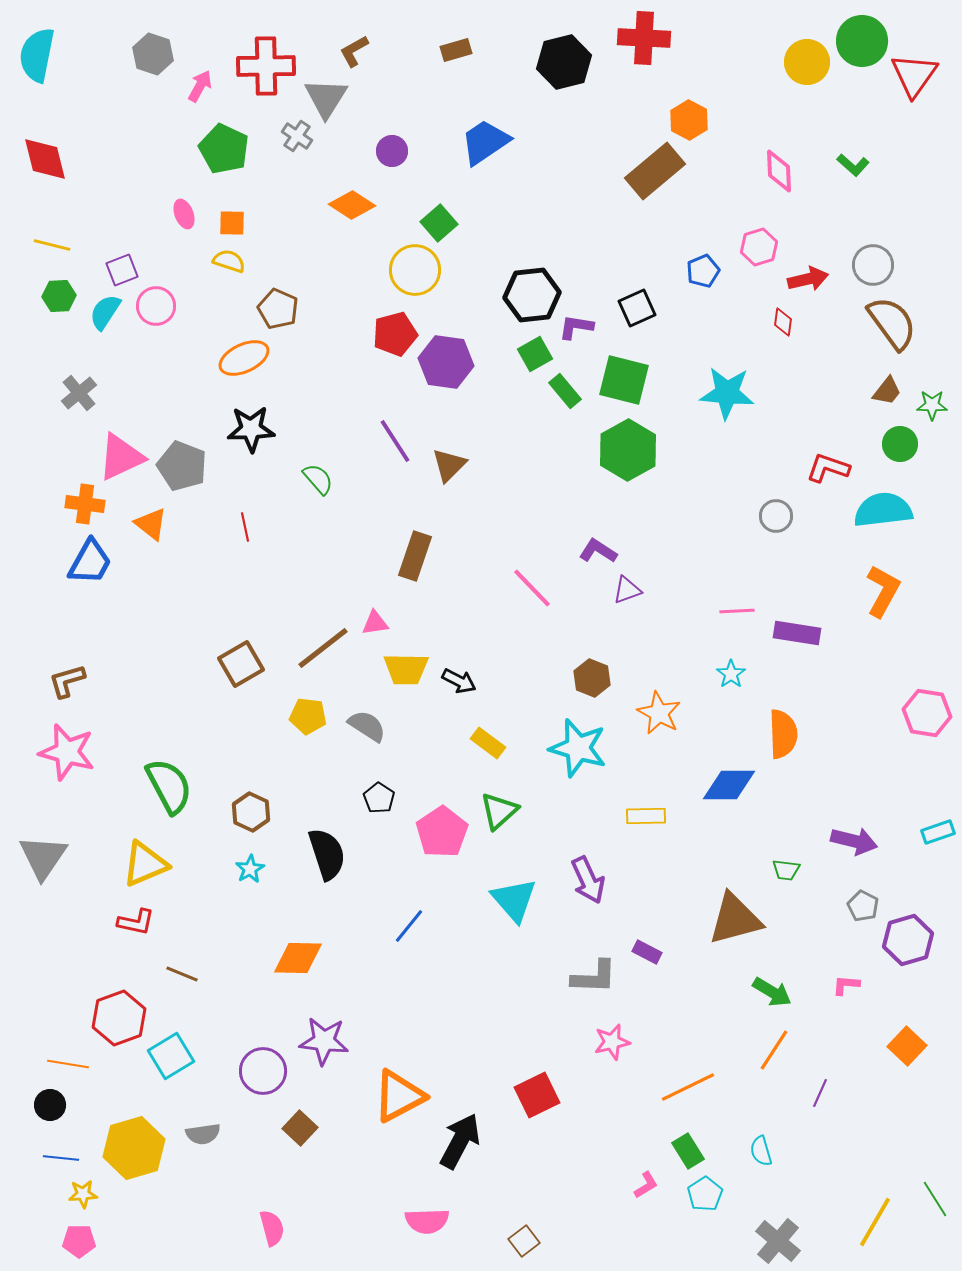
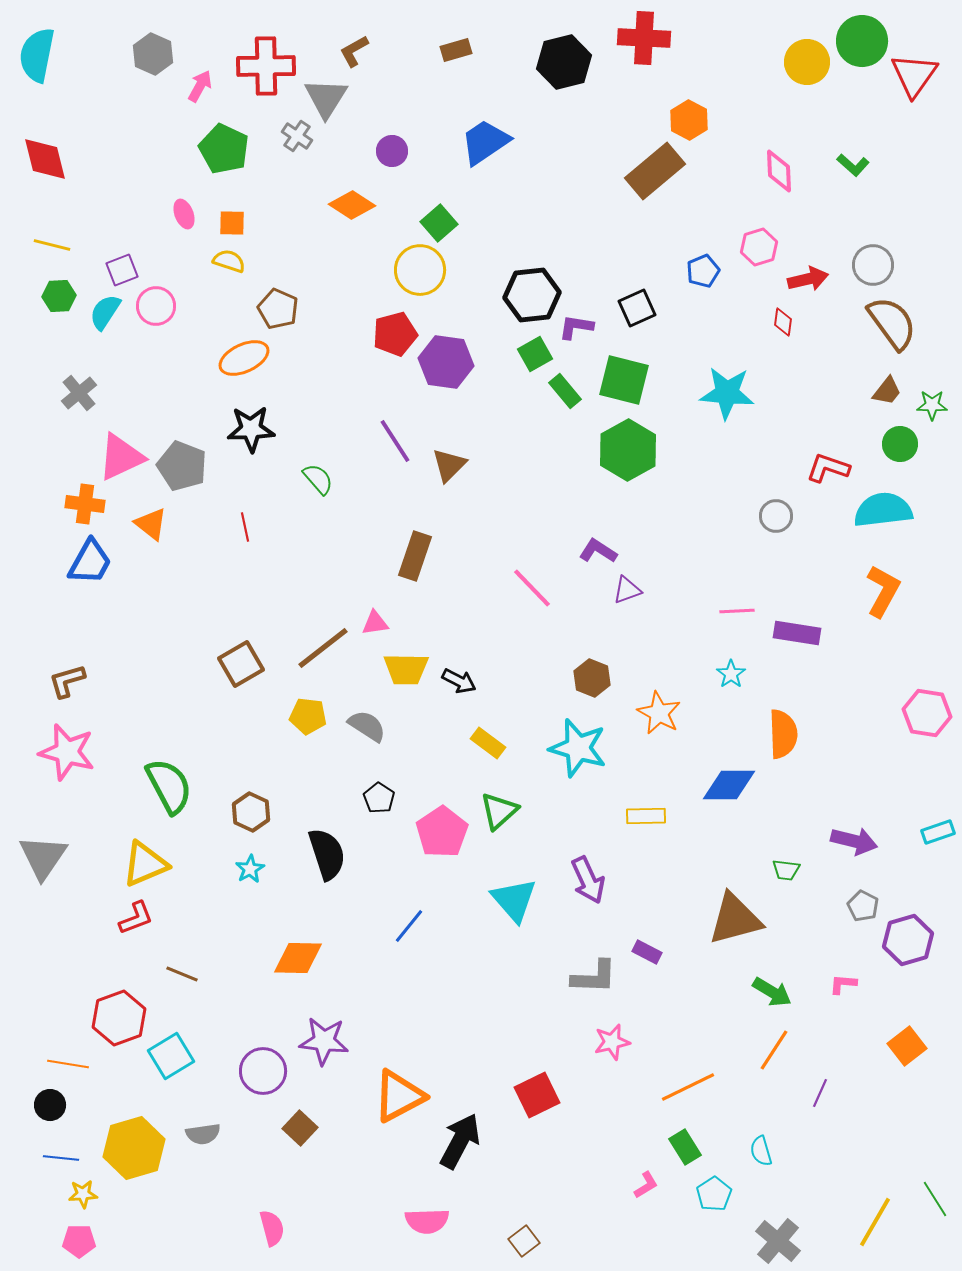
gray hexagon at (153, 54): rotated 6 degrees clockwise
yellow circle at (415, 270): moved 5 px right
red L-shape at (136, 922): moved 4 px up; rotated 33 degrees counterclockwise
pink L-shape at (846, 985): moved 3 px left, 1 px up
orange square at (907, 1046): rotated 9 degrees clockwise
green rectangle at (688, 1151): moved 3 px left, 4 px up
cyan pentagon at (705, 1194): moved 9 px right
